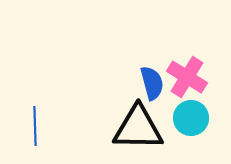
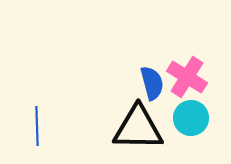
blue line: moved 2 px right
